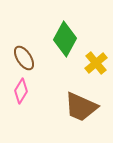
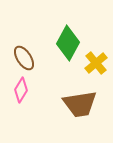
green diamond: moved 3 px right, 4 px down
pink diamond: moved 1 px up
brown trapezoid: moved 1 px left, 3 px up; rotated 33 degrees counterclockwise
